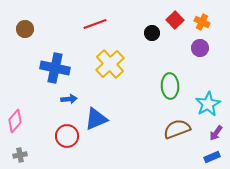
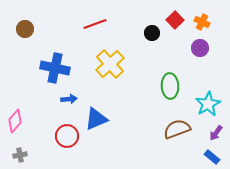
blue rectangle: rotated 63 degrees clockwise
